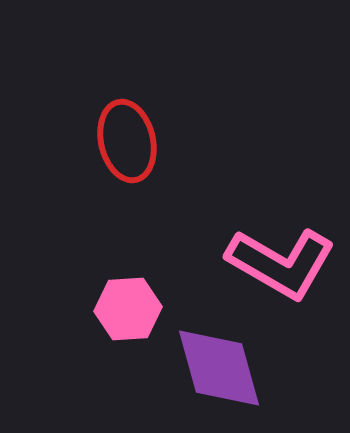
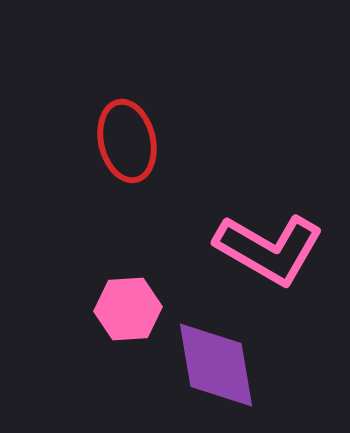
pink L-shape: moved 12 px left, 14 px up
purple diamond: moved 3 px left, 3 px up; rotated 6 degrees clockwise
